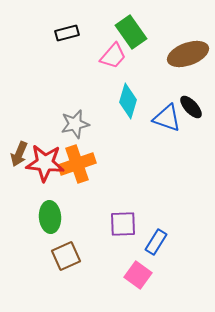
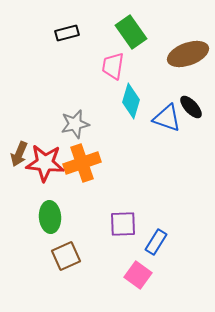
pink trapezoid: moved 10 px down; rotated 148 degrees clockwise
cyan diamond: moved 3 px right
orange cross: moved 5 px right, 1 px up
